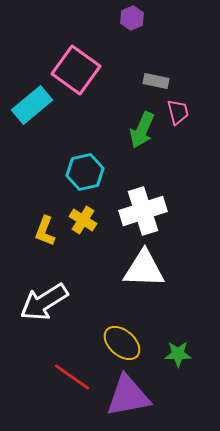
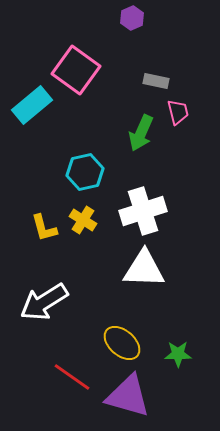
green arrow: moved 1 px left, 3 px down
yellow L-shape: moved 1 px left, 3 px up; rotated 36 degrees counterclockwise
purple triangle: rotated 27 degrees clockwise
